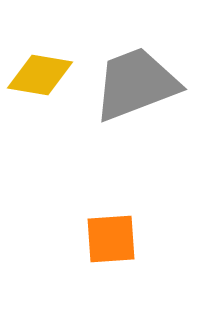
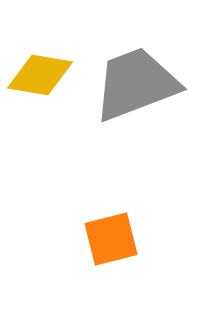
orange square: rotated 10 degrees counterclockwise
